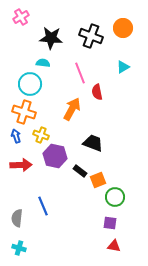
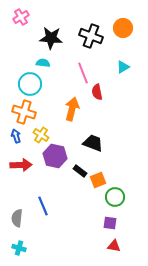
pink line: moved 3 px right
orange arrow: rotated 15 degrees counterclockwise
yellow cross: rotated 14 degrees clockwise
